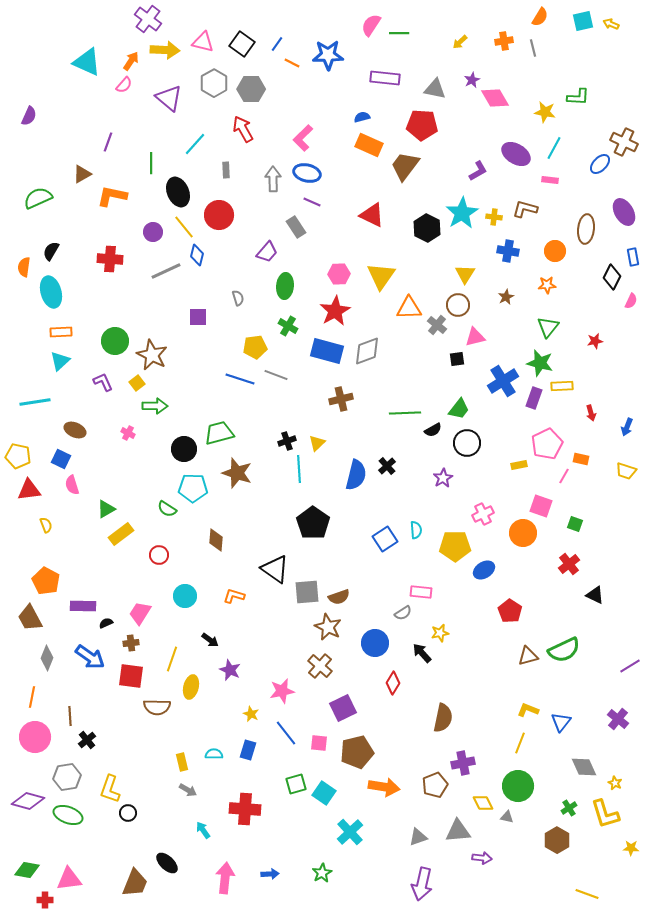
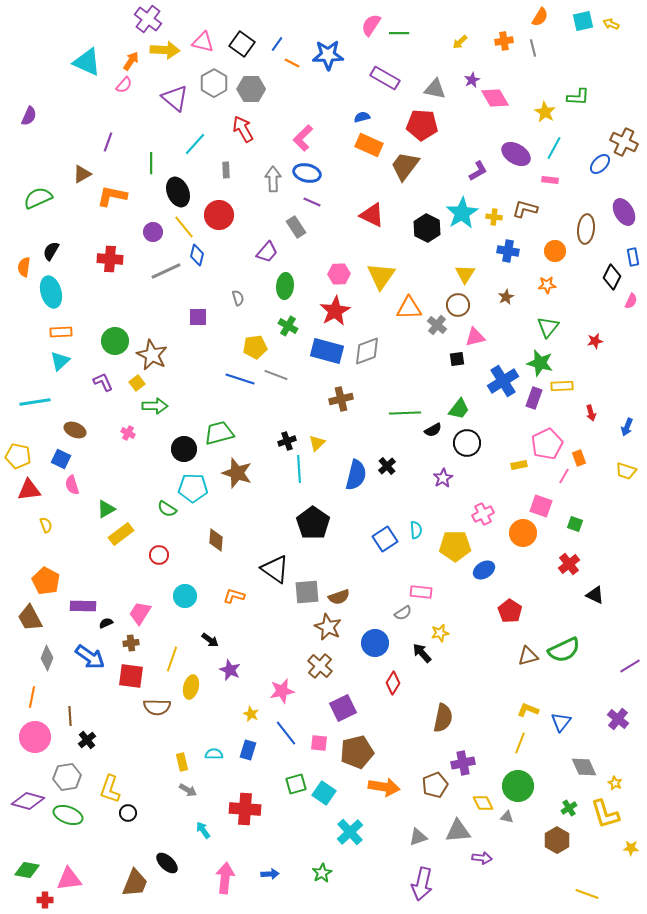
purple rectangle at (385, 78): rotated 24 degrees clockwise
purple triangle at (169, 98): moved 6 px right
yellow star at (545, 112): rotated 20 degrees clockwise
orange rectangle at (581, 459): moved 2 px left, 1 px up; rotated 56 degrees clockwise
